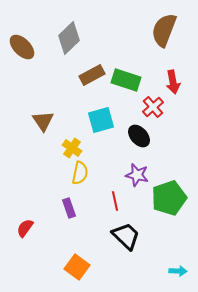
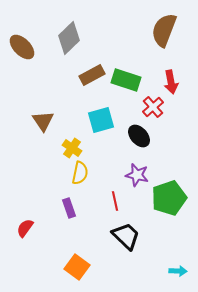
red arrow: moved 2 px left
